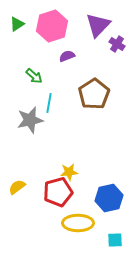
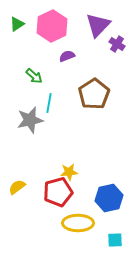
pink hexagon: rotated 8 degrees counterclockwise
